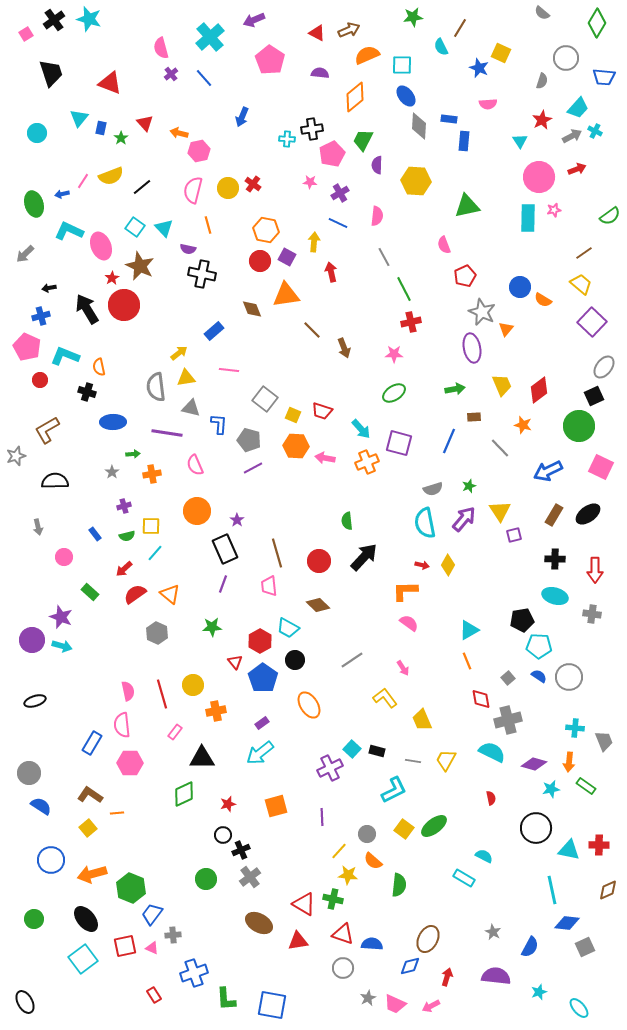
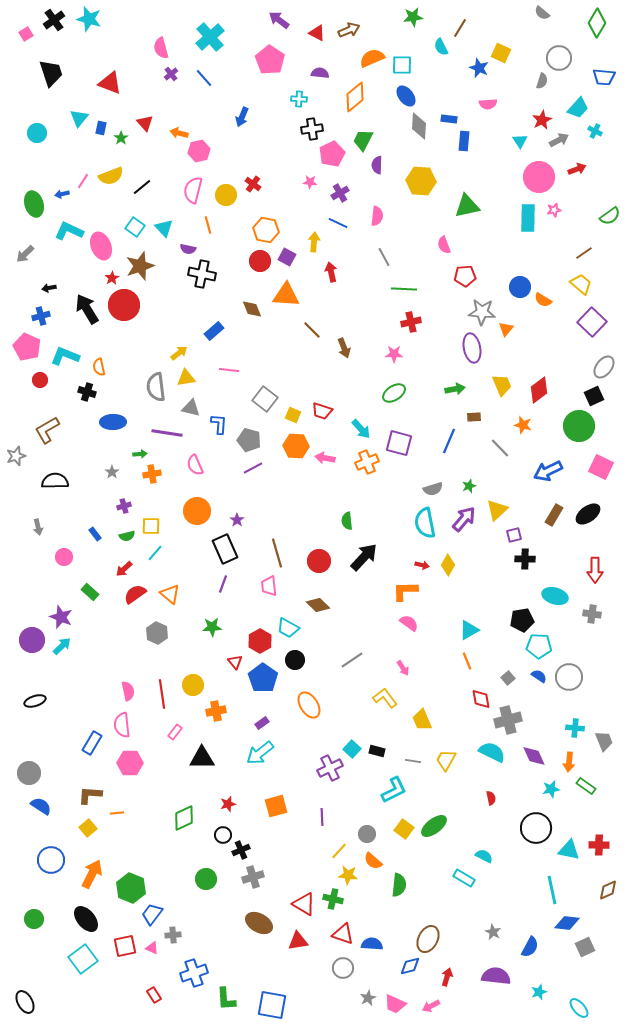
purple arrow at (254, 20): moved 25 px right; rotated 60 degrees clockwise
orange semicircle at (367, 55): moved 5 px right, 3 px down
gray circle at (566, 58): moved 7 px left
gray arrow at (572, 136): moved 13 px left, 4 px down
cyan cross at (287, 139): moved 12 px right, 40 px up
yellow hexagon at (416, 181): moved 5 px right
yellow circle at (228, 188): moved 2 px left, 7 px down
brown star at (140, 266): rotated 28 degrees clockwise
red pentagon at (465, 276): rotated 20 degrees clockwise
green line at (404, 289): rotated 60 degrees counterclockwise
orange triangle at (286, 295): rotated 12 degrees clockwise
gray star at (482, 312): rotated 20 degrees counterclockwise
green arrow at (133, 454): moved 7 px right
yellow triangle at (500, 511): moved 3 px left, 1 px up; rotated 20 degrees clockwise
black cross at (555, 559): moved 30 px left
cyan arrow at (62, 646): rotated 60 degrees counterclockwise
red line at (162, 694): rotated 8 degrees clockwise
purple diamond at (534, 764): moved 8 px up; rotated 50 degrees clockwise
green diamond at (184, 794): moved 24 px down
brown L-shape at (90, 795): rotated 30 degrees counterclockwise
orange arrow at (92, 874): rotated 132 degrees clockwise
gray cross at (250, 877): moved 3 px right; rotated 20 degrees clockwise
